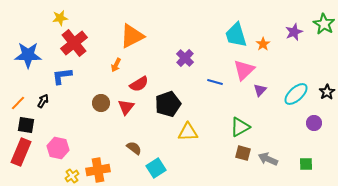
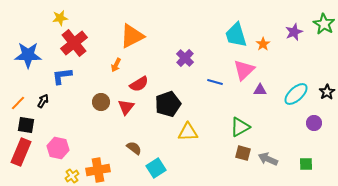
purple triangle: rotated 48 degrees clockwise
brown circle: moved 1 px up
